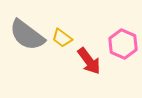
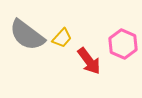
yellow trapezoid: rotated 85 degrees counterclockwise
